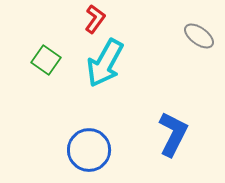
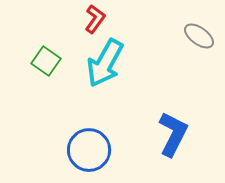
green square: moved 1 px down
